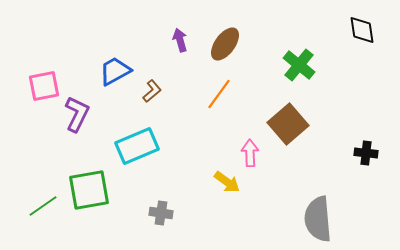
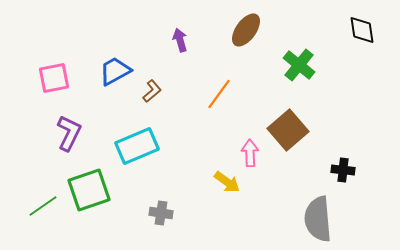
brown ellipse: moved 21 px right, 14 px up
pink square: moved 10 px right, 8 px up
purple L-shape: moved 8 px left, 19 px down
brown square: moved 6 px down
black cross: moved 23 px left, 17 px down
green square: rotated 9 degrees counterclockwise
